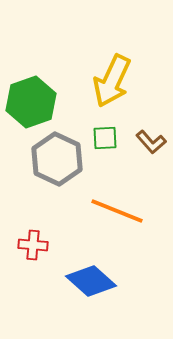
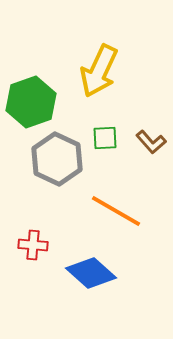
yellow arrow: moved 13 px left, 10 px up
orange line: moved 1 px left; rotated 8 degrees clockwise
blue diamond: moved 8 px up
